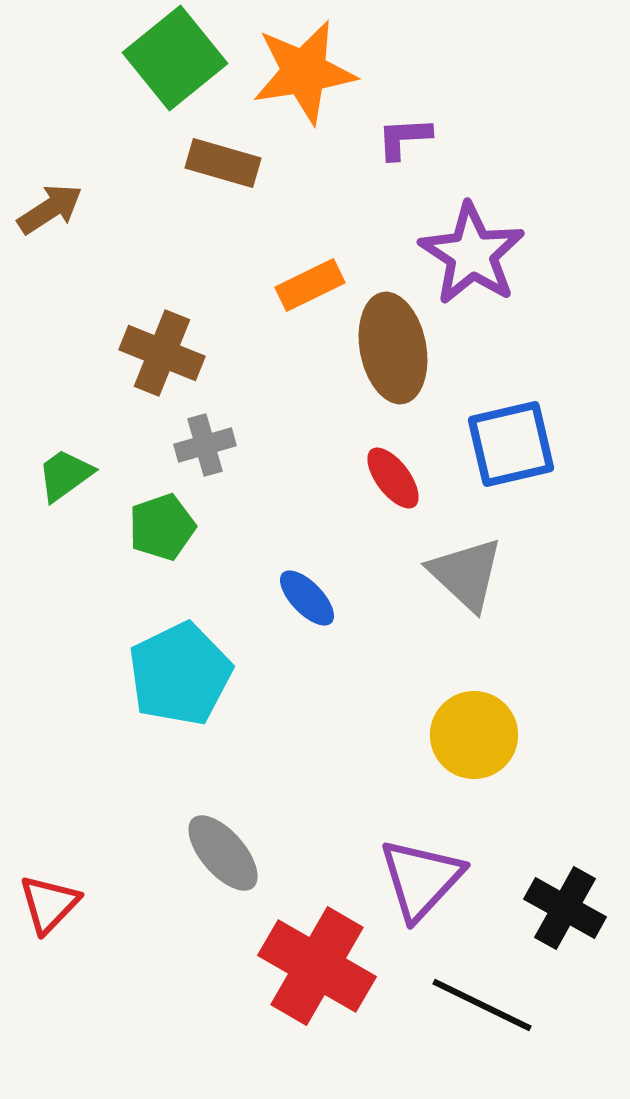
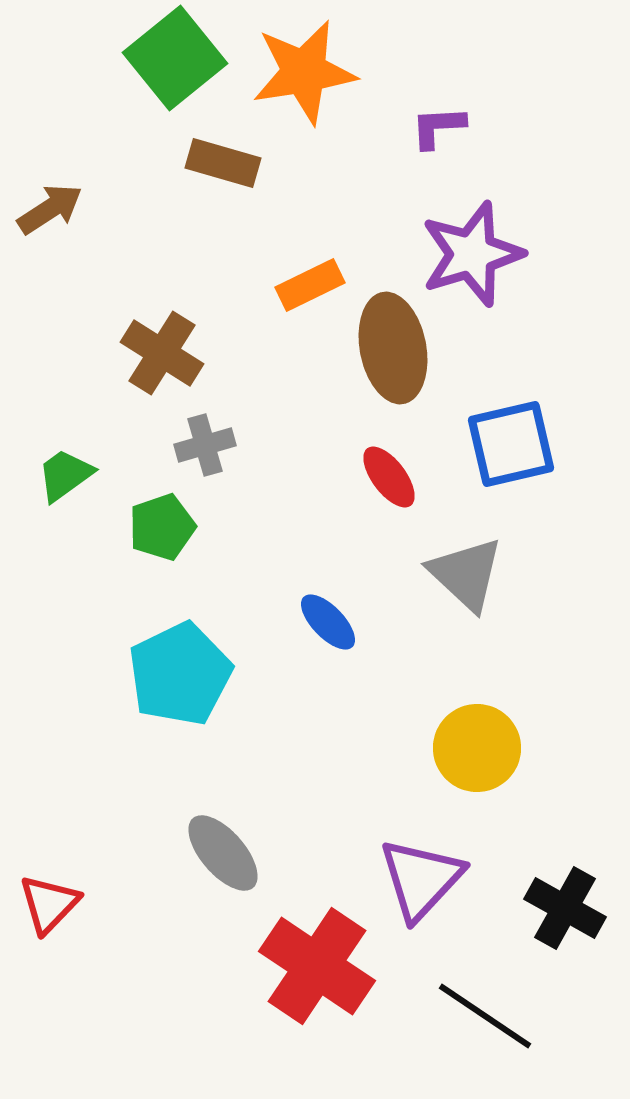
purple L-shape: moved 34 px right, 11 px up
purple star: rotated 22 degrees clockwise
brown cross: rotated 10 degrees clockwise
red ellipse: moved 4 px left, 1 px up
blue ellipse: moved 21 px right, 24 px down
yellow circle: moved 3 px right, 13 px down
red cross: rotated 4 degrees clockwise
black line: moved 3 px right, 11 px down; rotated 8 degrees clockwise
